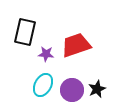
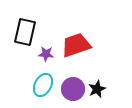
purple circle: moved 1 px right, 1 px up
